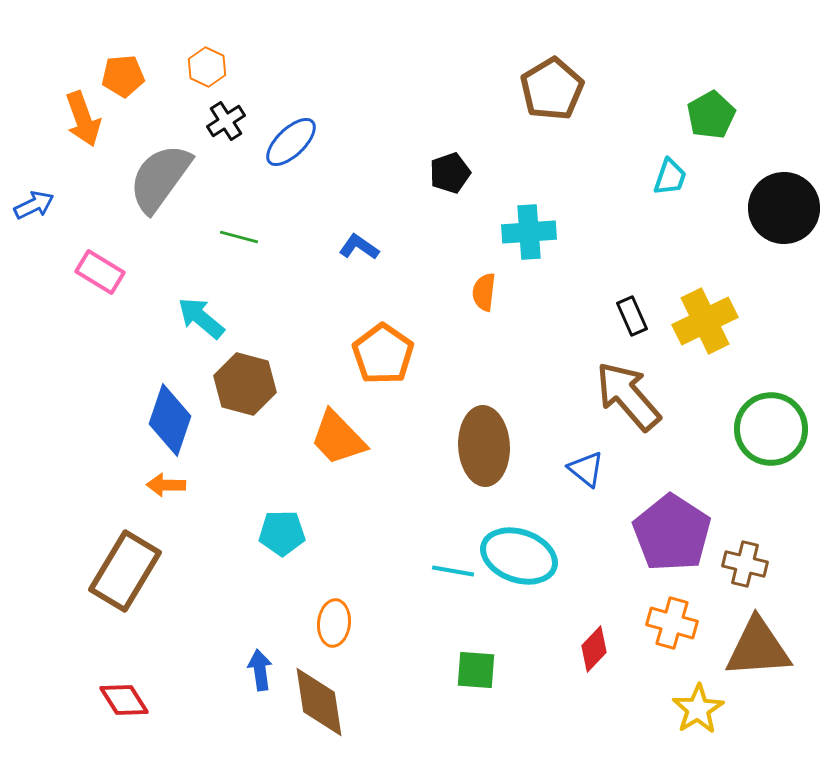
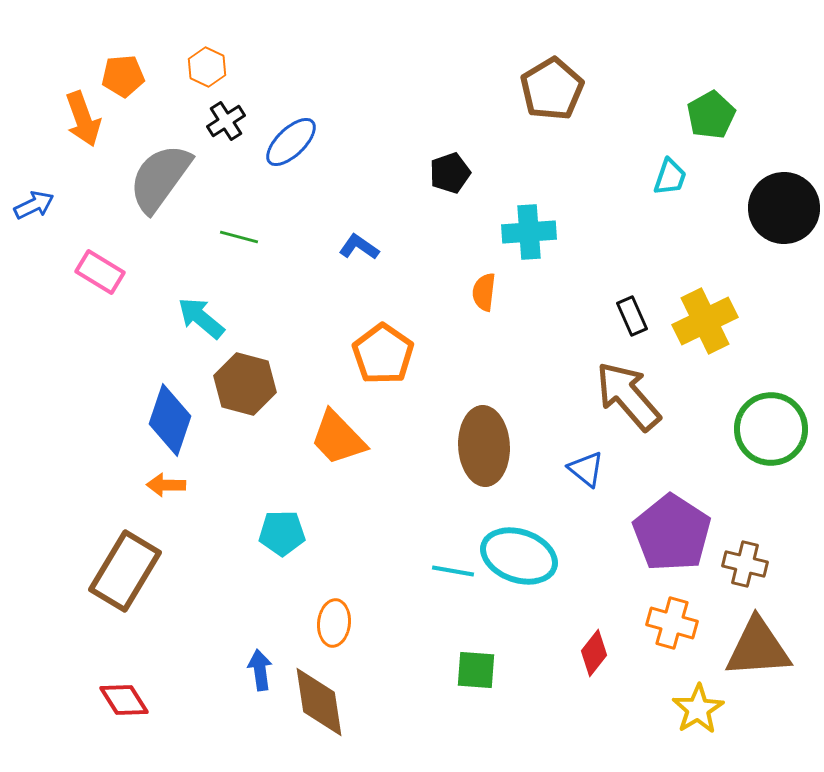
red diamond at (594, 649): moved 4 px down; rotated 6 degrees counterclockwise
